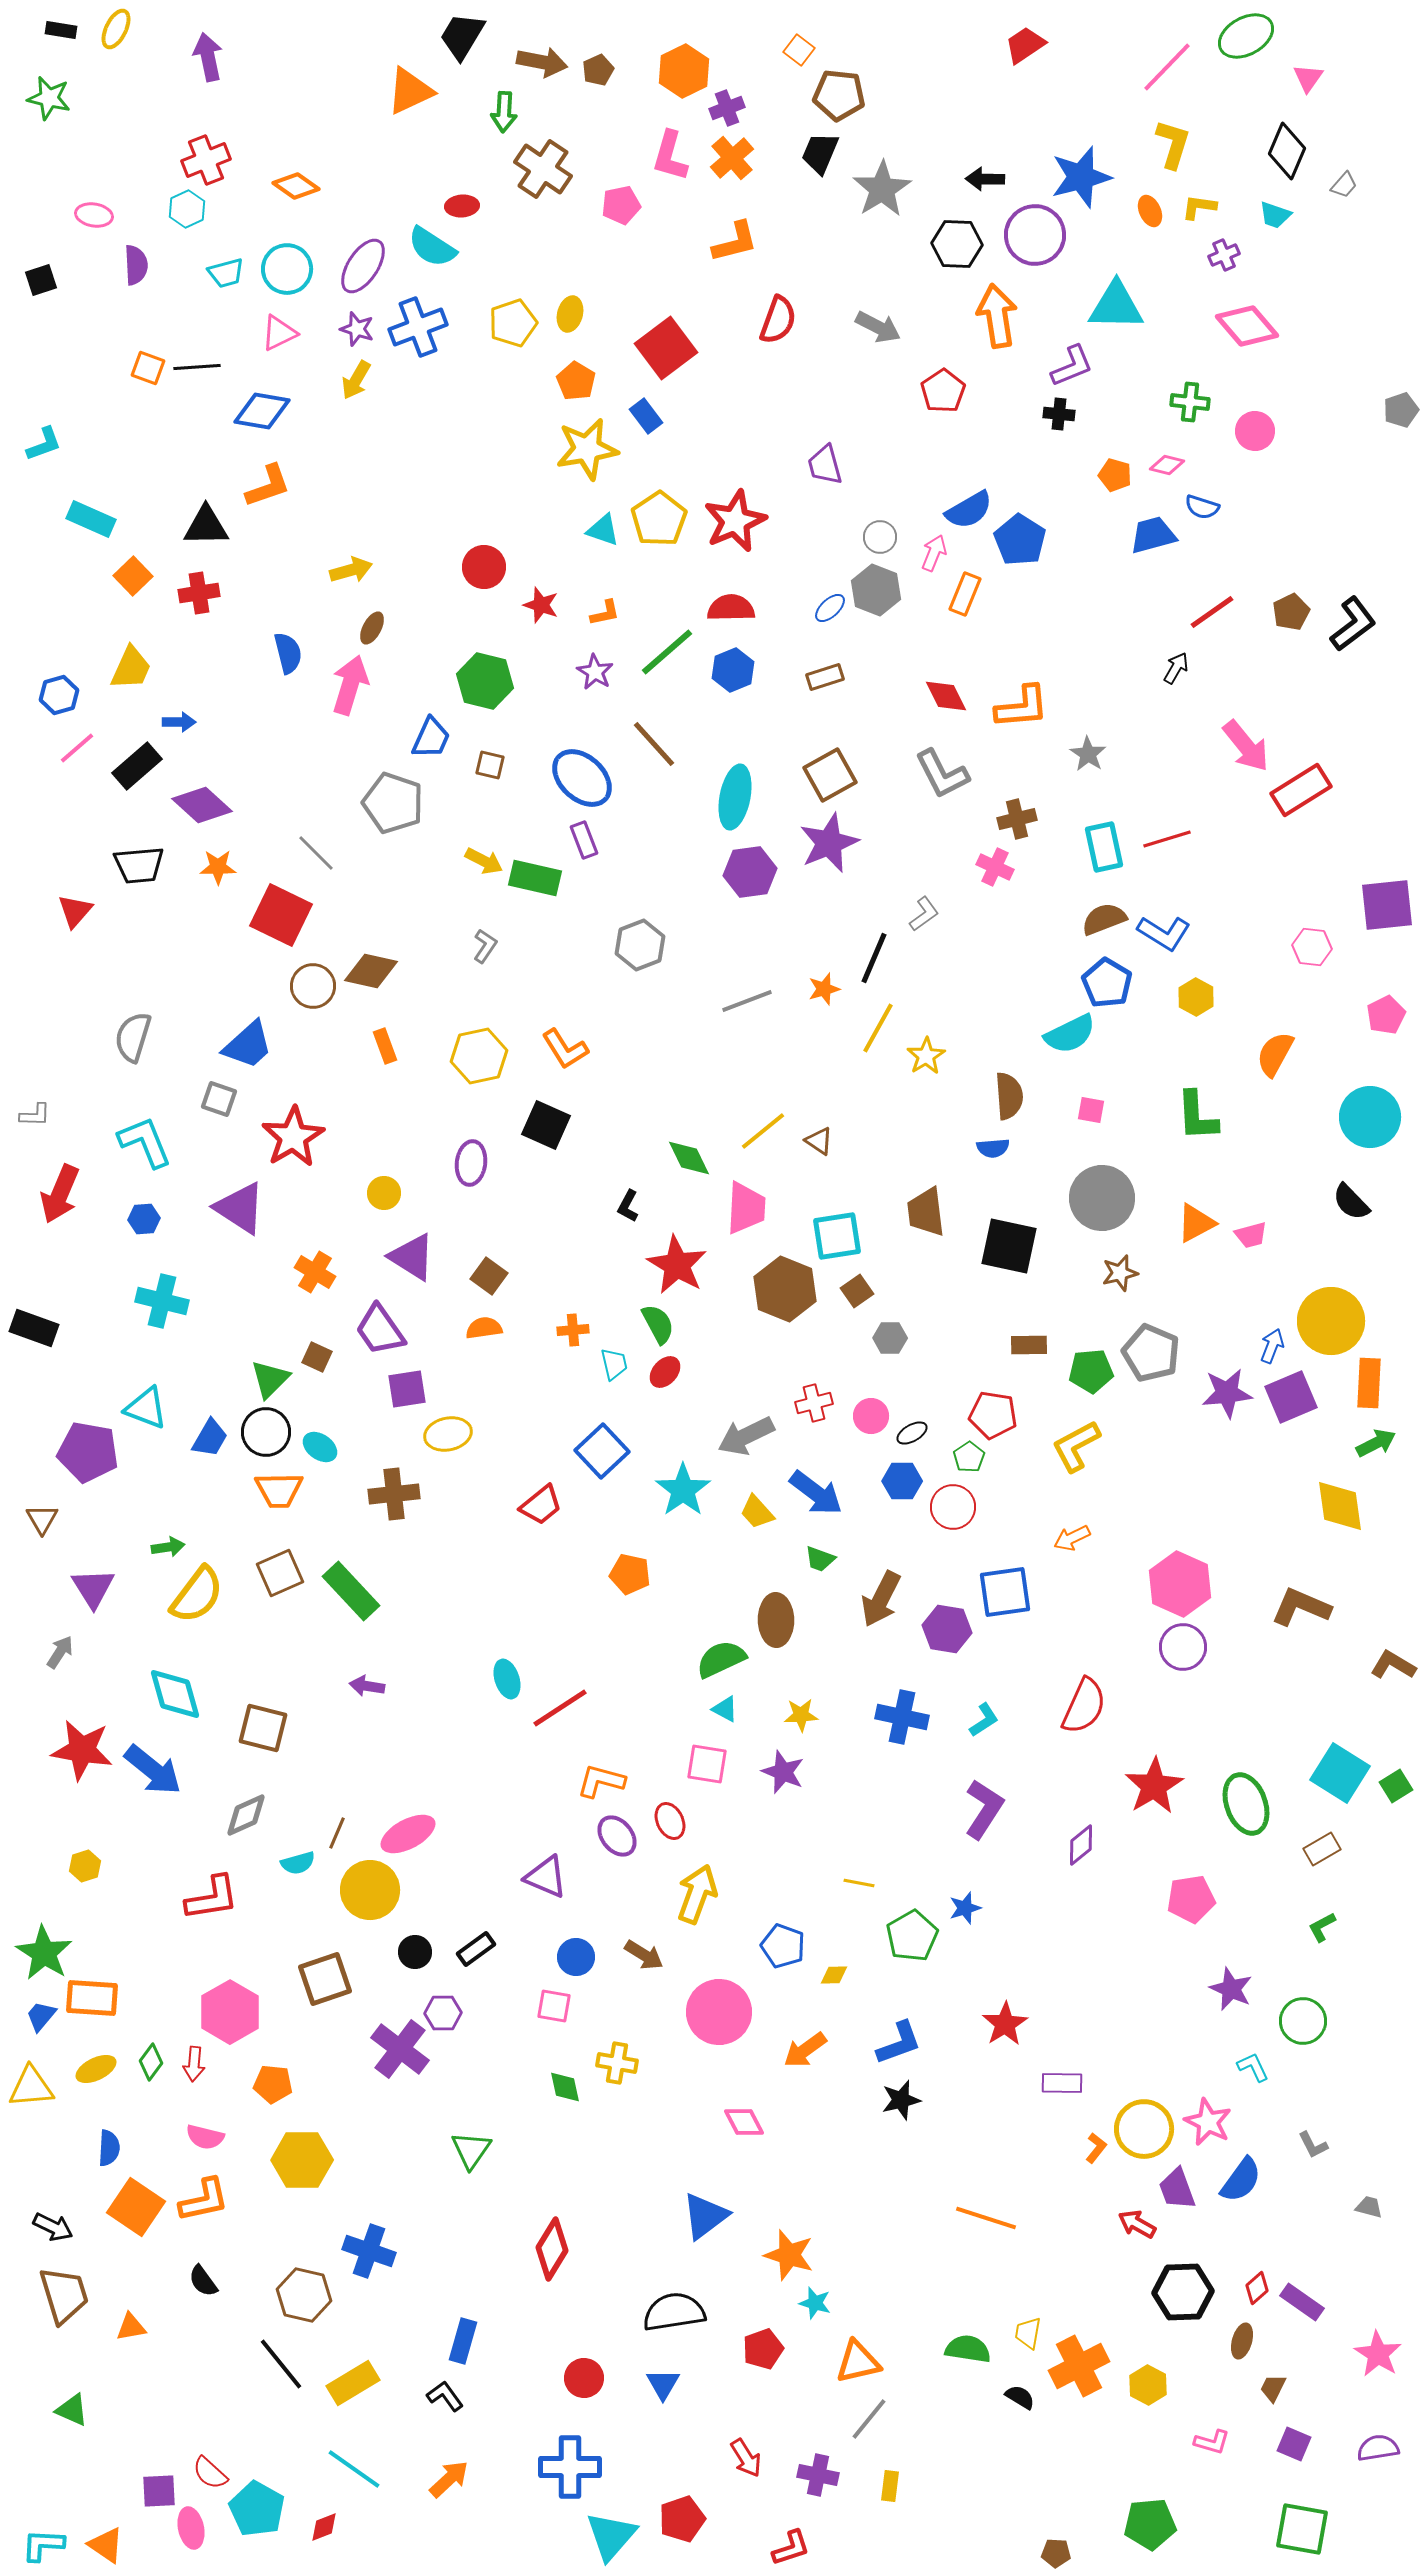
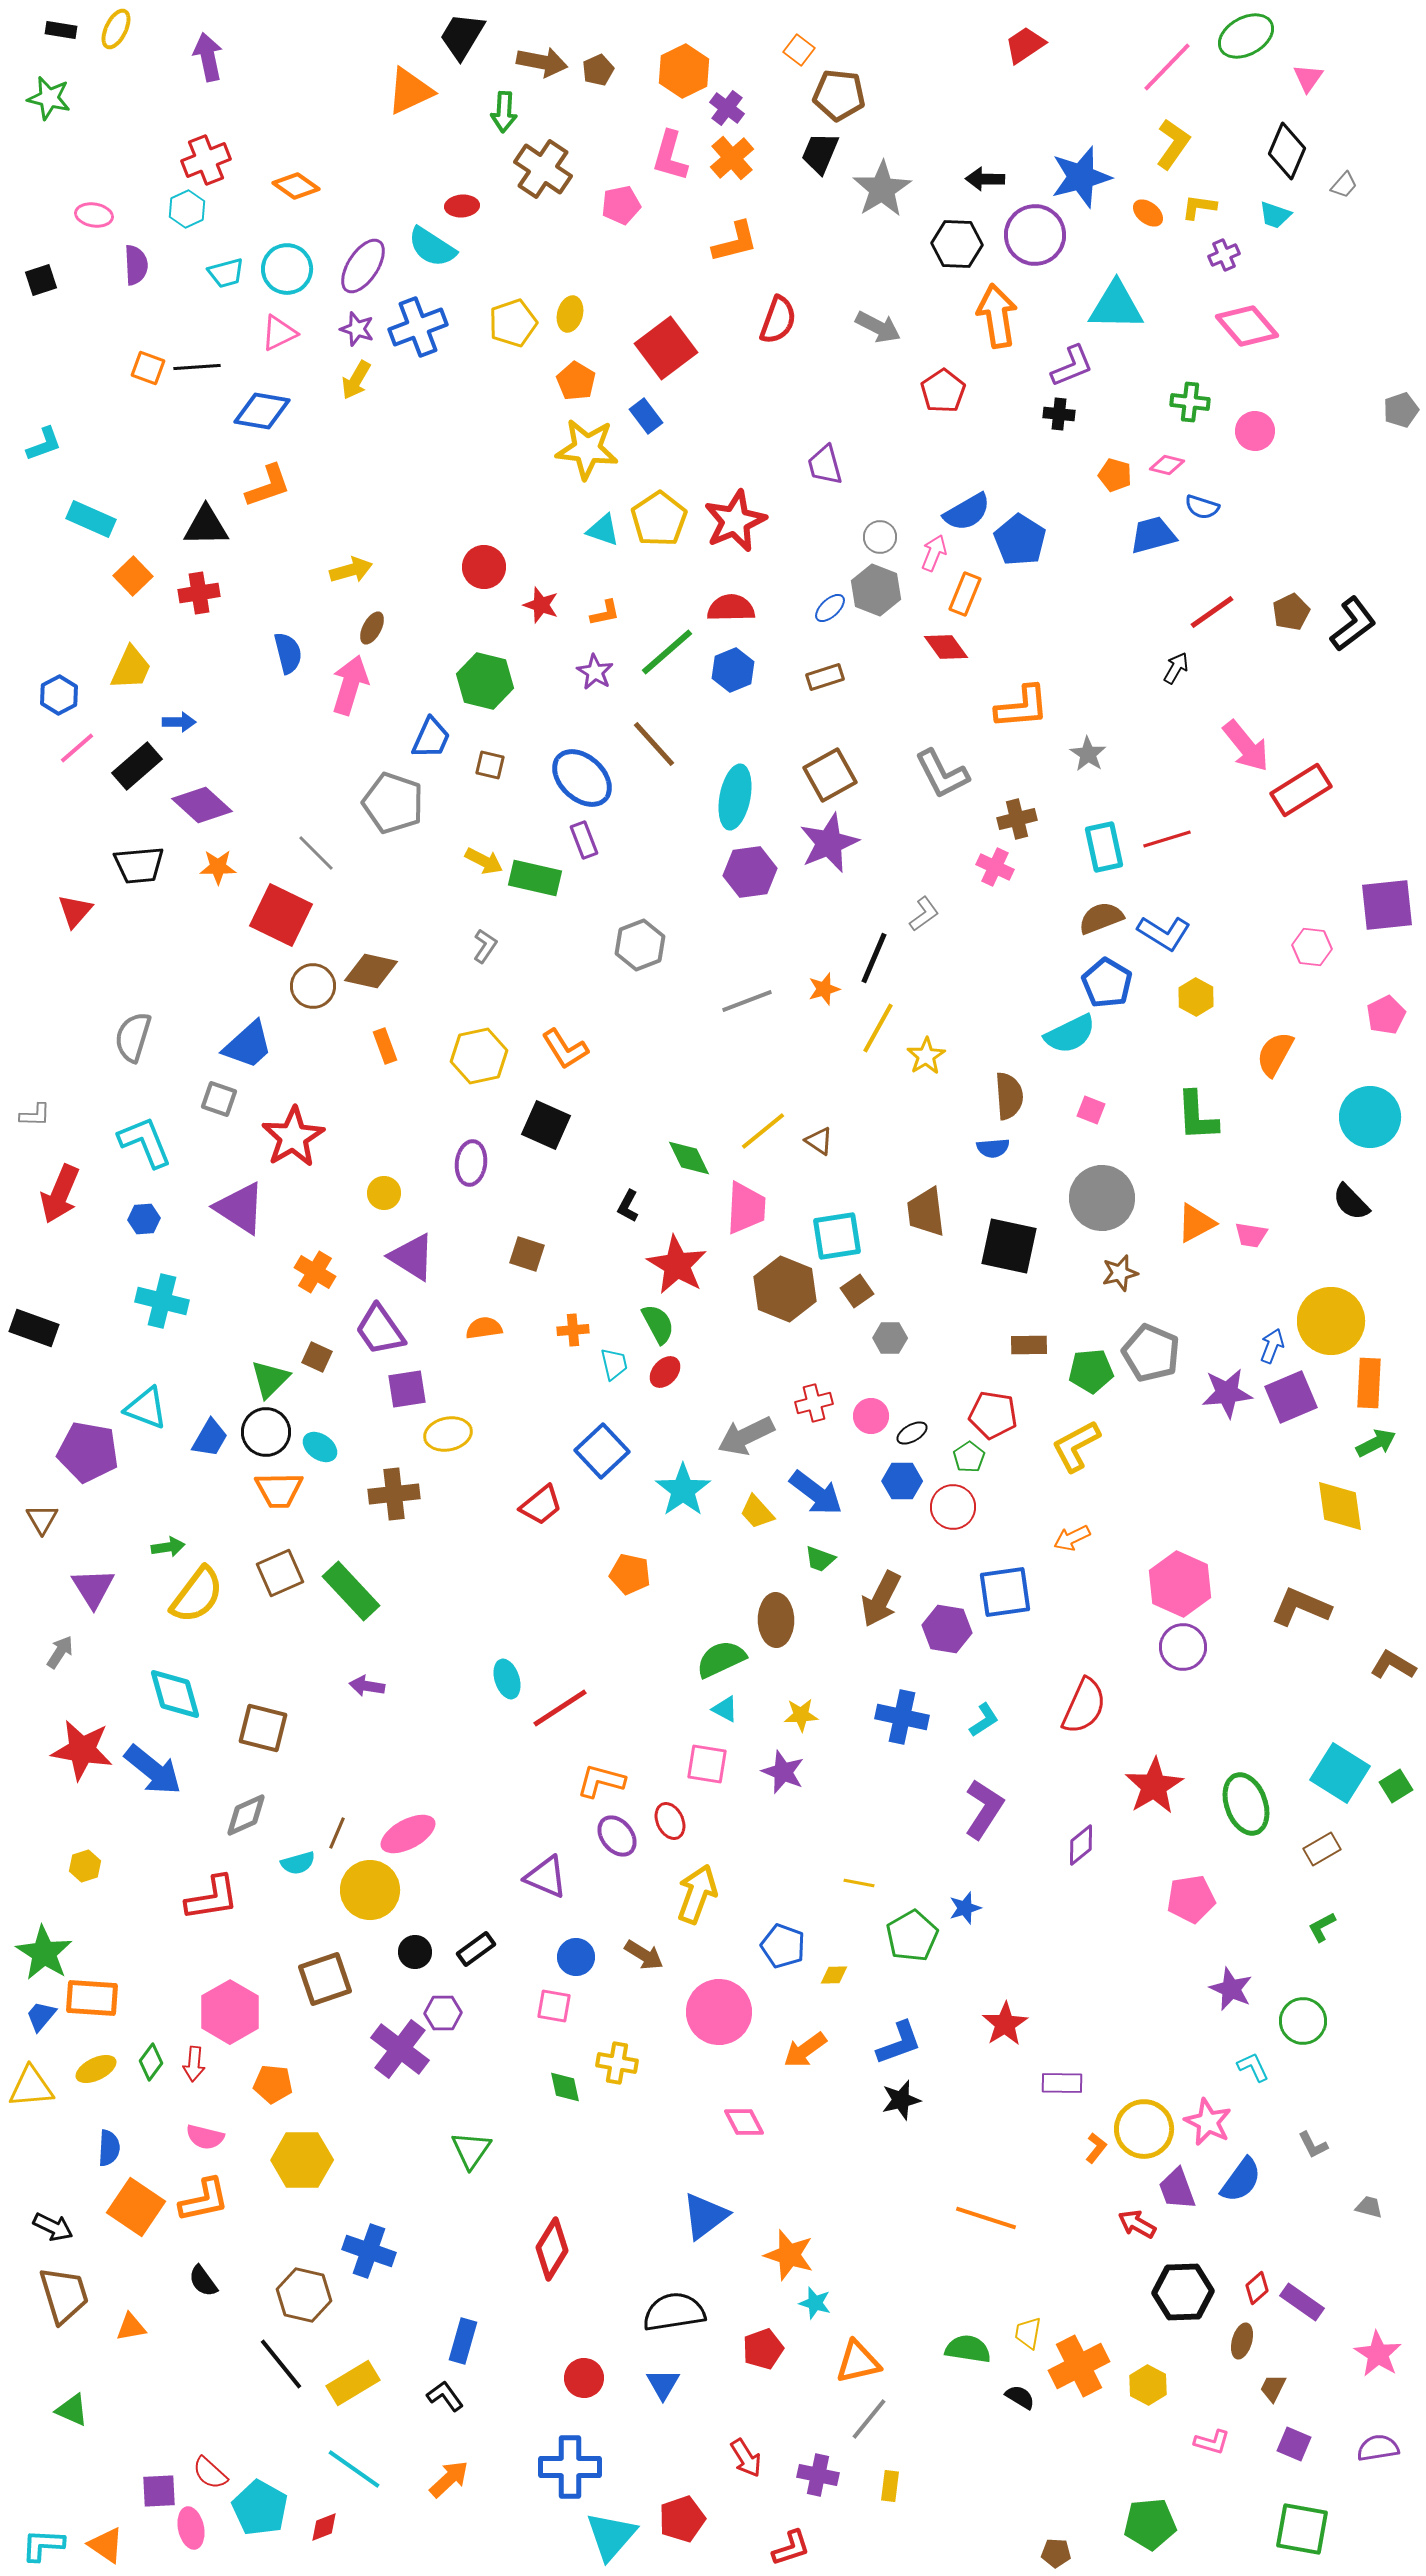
purple cross at (727, 108): rotated 32 degrees counterclockwise
yellow L-shape at (1173, 144): rotated 18 degrees clockwise
orange ellipse at (1150, 211): moved 2 px left, 2 px down; rotated 28 degrees counterclockwise
yellow star at (587, 449): rotated 16 degrees clockwise
blue semicircle at (969, 510): moved 2 px left, 2 px down
blue hexagon at (59, 695): rotated 12 degrees counterclockwise
red diamond at (946, 696): moved 49 px up; rotated 9 degrees counterclockwise
brown semicircle at (1104, 919): moved 3 px left, 1 px up
pink square at (1091, 1110): rotated 12 degrees clockwise
pink trapezoid at (1251, 1235): rotated 24 degrees clockwise
brown square at (489, 1276): moved 38 px right, 22 px up; rotated 18 degrees counterclockwise
cyan pentagon at (257, 2509): moved 3 px right, 1 px up
